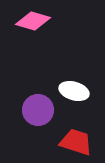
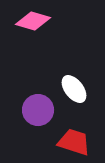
white ellipse: moved 2 px up; rotated 36 degrees clockwise
red trapezoid: moved 2 px left
